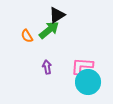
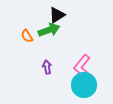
green arrow: rotated 20 degrees clockwise
pink L-shape: rotated 55 degrees counterclockwise
cyan circle: moved 4 px left, 3 px down
